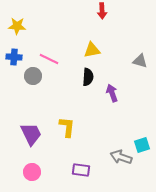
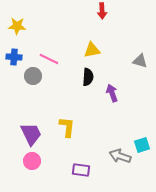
gray arrow: moved 1 px left, 1 px up
pink circle: moved 11 px up
